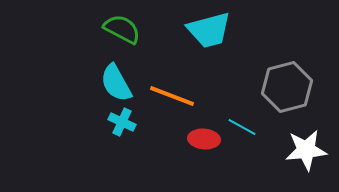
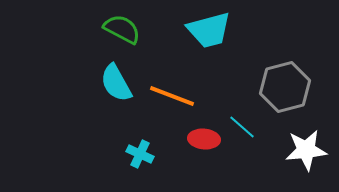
gray hexagon: moved 2 px left
cyan cross: moved 18 px right, 32 px down
cyan line: rotated 12 degrees clockwise
